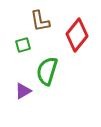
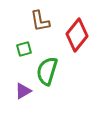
green square: moved 1 px right, 4 px down
